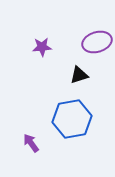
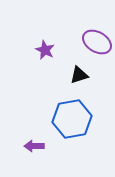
purple ellipse: rotated 48 degrees clockwise
purple star: moved 3 px right, 3 px down; rotated 30 degrees clockwise
purple arrow: moved 3 px right, 3 px down; rotated 54 degrees counterclockwise
